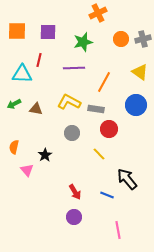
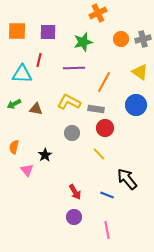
red circle: moved 4 px left, 1 px up
pink line: moved 11 px left
